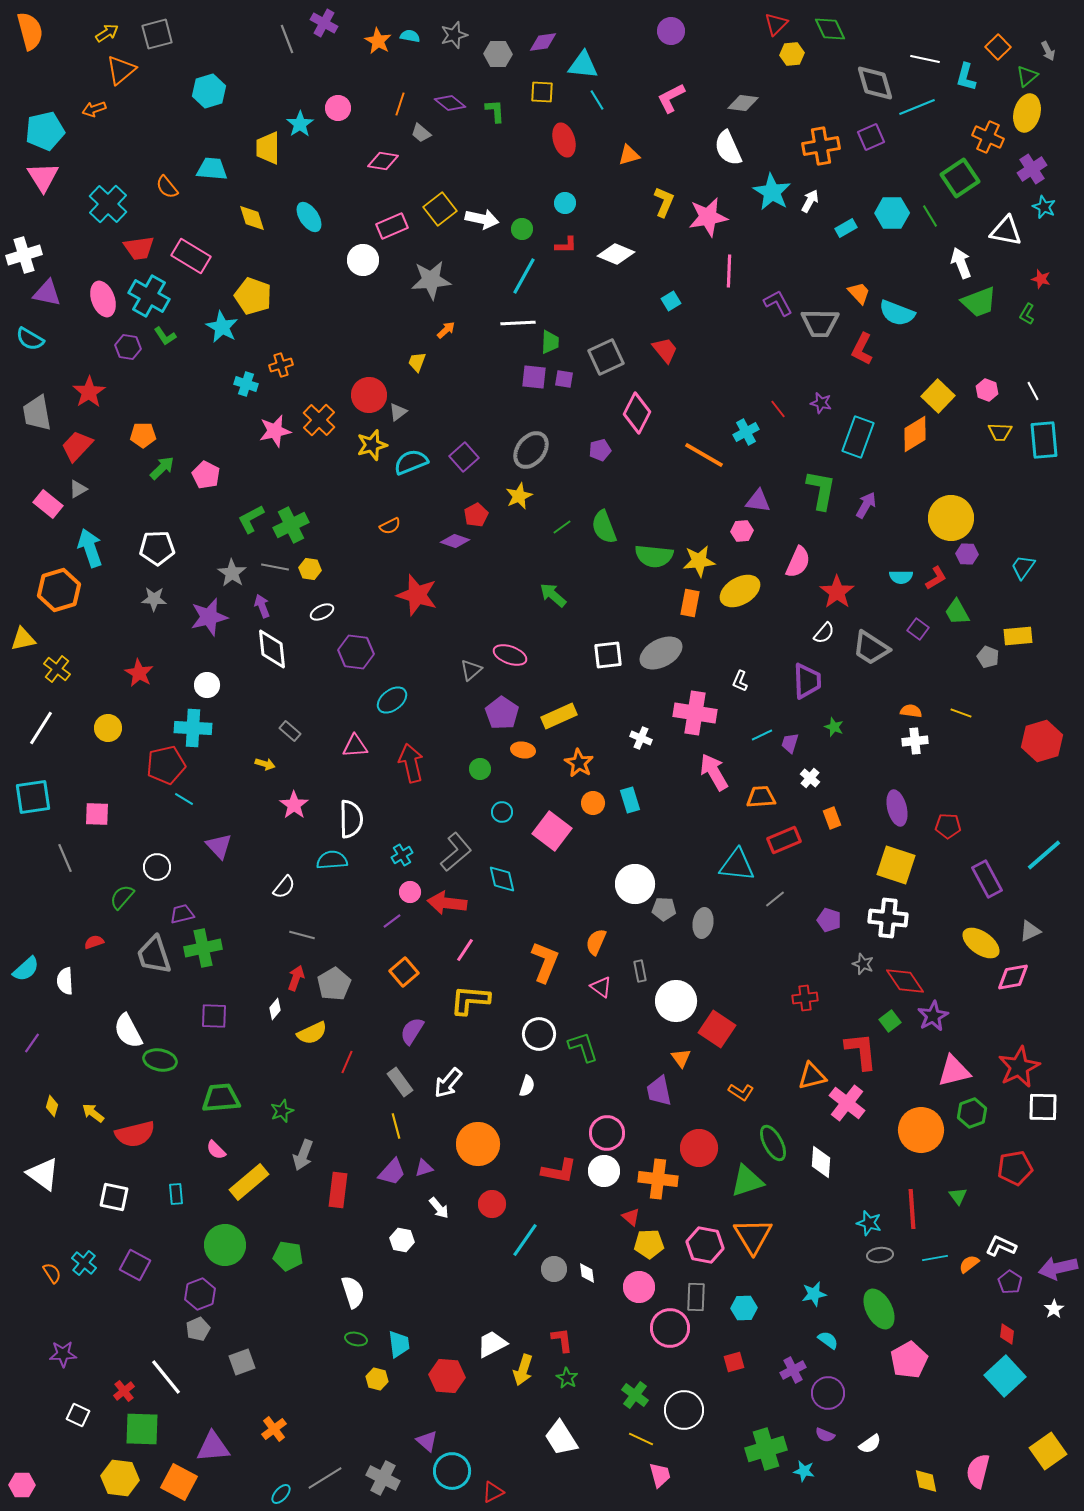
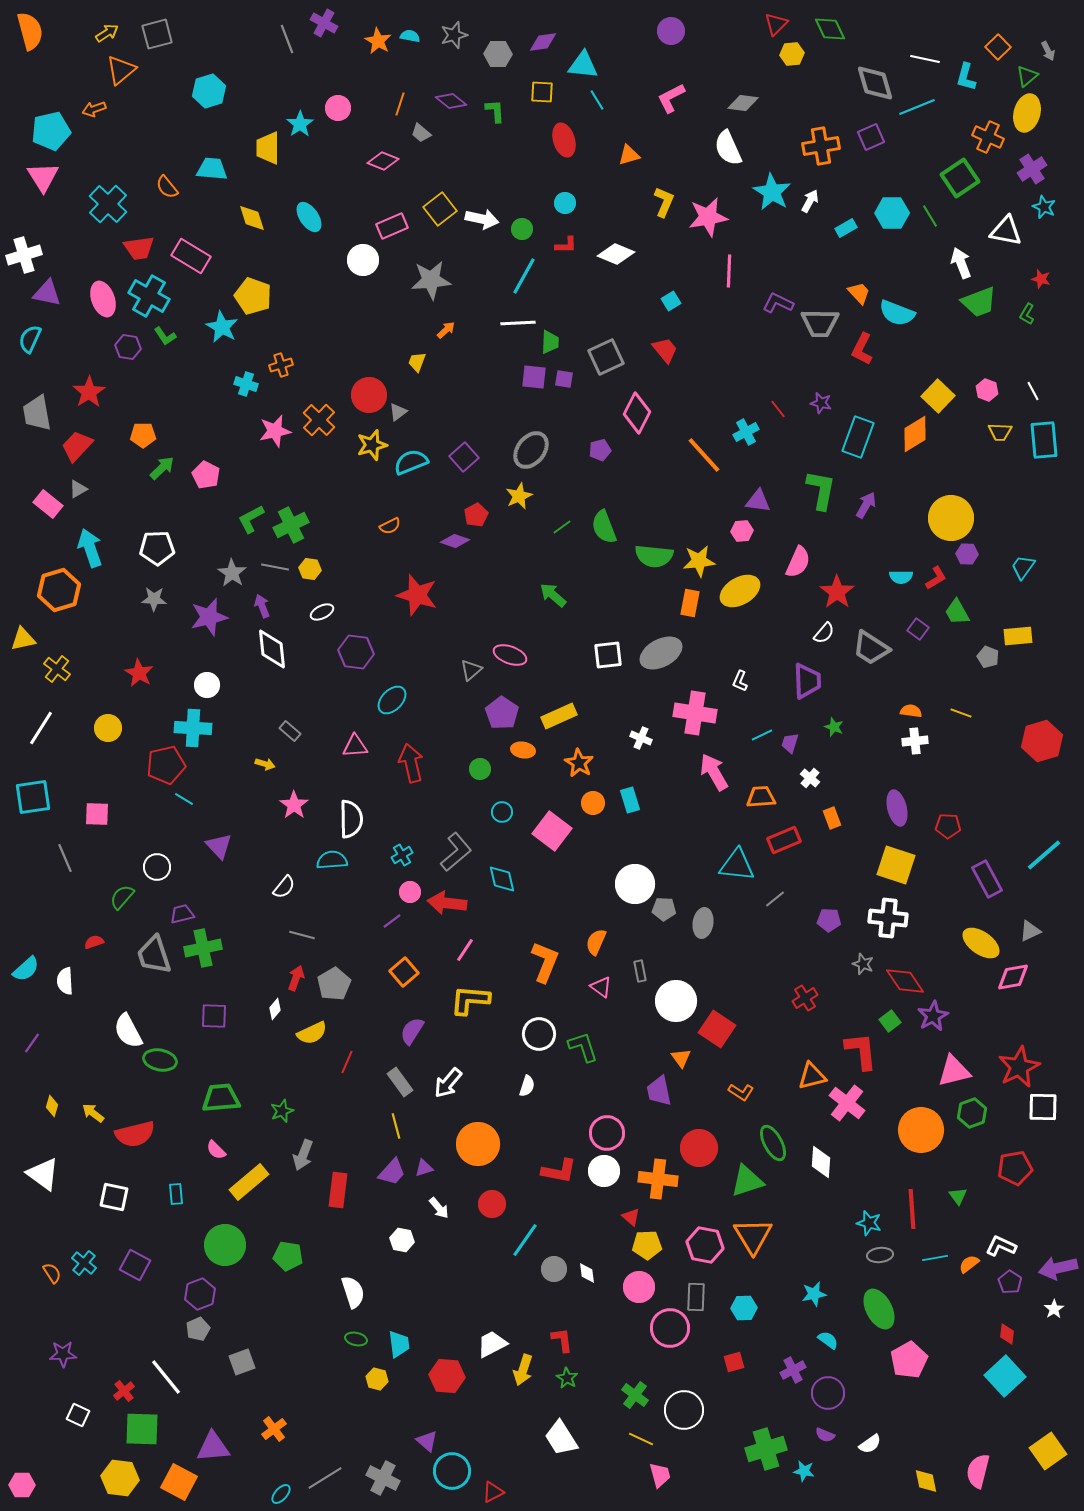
purple diamond at (450, 103): moved 1 px right, 2 px up
cyan pentagon at (45, 131): moved 6 px right
pink diamond at (383, 161): rotated 12 degrees clockwise
purple L-shape at (778, 303): rotated 36 degrees counterclockwise
cyan semicircle at (30, 339): rotated 84 degrees clockwise
orange line at (704, 455): rotated 18 degrees clockwise
cyan ellipse at (392, 700): rotated 8 degrees counterclockwise
purple pentagon at (829, 920): rotated 15 degrees counterclockwise
red cross at (805, 998): rotated 25 degrees counterclockwise
yellow pentagon at (649, 1244): moved 2 px left, 1 px down
